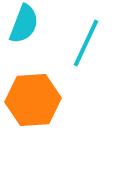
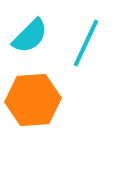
cyan semicircle: moved 6 px right, 12 px down; rotated 24 degrees clockwise
